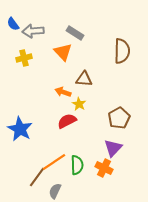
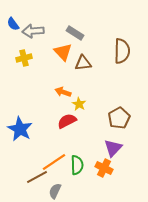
brown triangle: moved 1 px left, 16 px up; rotated 12 degrees counterclockwise
brown line: rotated 25 degrees clockwise
